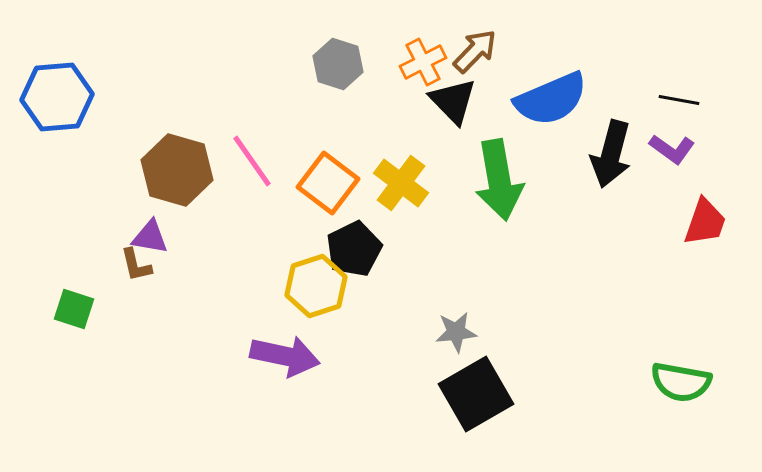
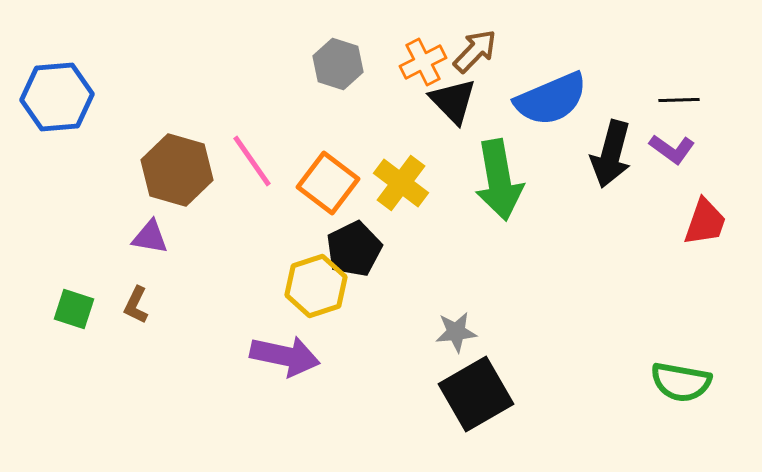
black line: rotated 12 degrees counterclockwise
brown L-shape: moved 40 px down; rotated 39 degrees clockwise
